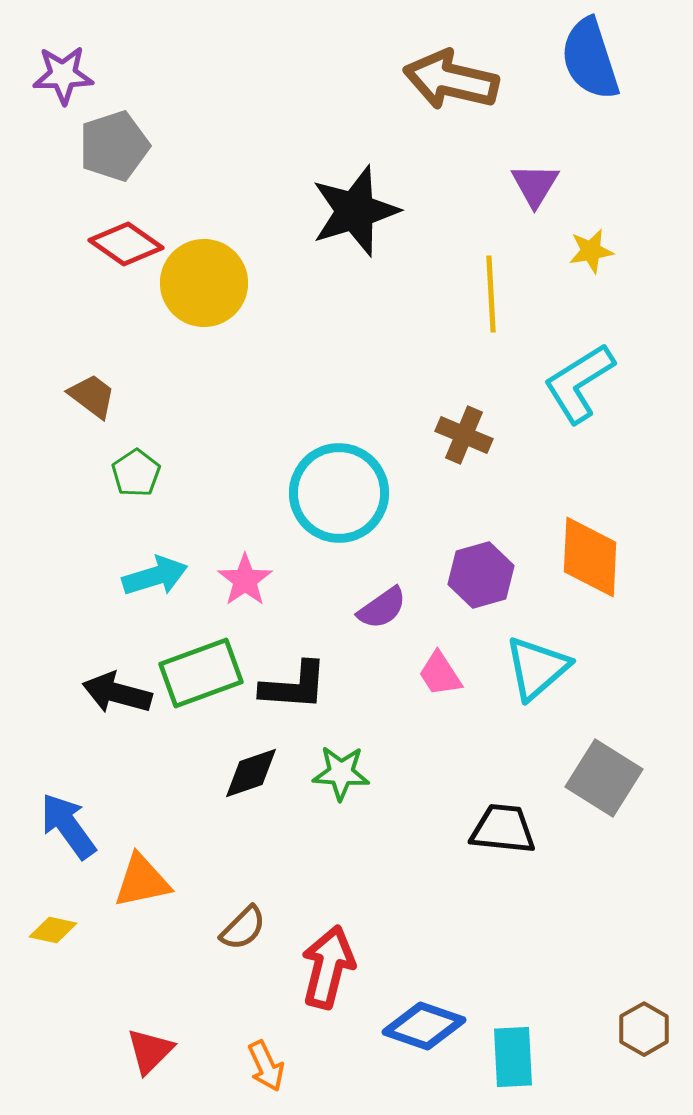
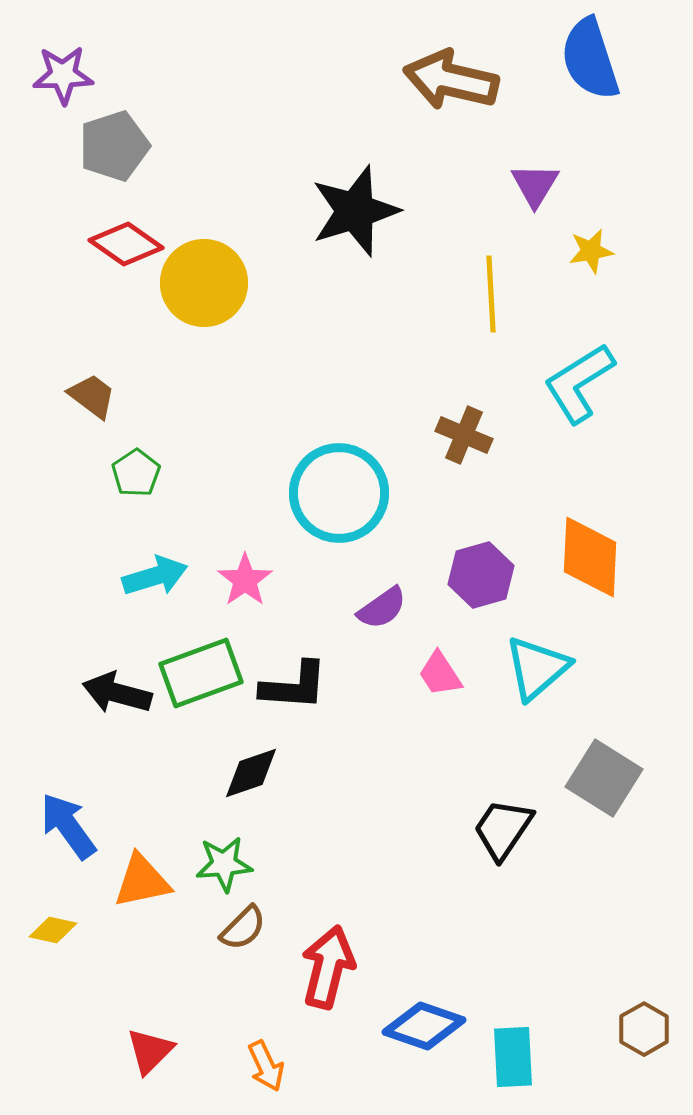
green star: moved 117 px left, 91 px down; rotated 8 degrees counterclockwise
black trapezoid: rotated 62 degrees counterclockwise
